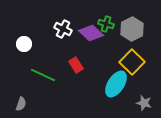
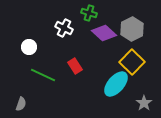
green cross: moved 17 px left, 11 px up
white cross: moved 1 px right, 1 px up
purple diamond: moved 13 px right
white circle: moved 5 px right, 3 px down
red rectangle: moved 1 px left, 1 px down
cyan ellipse: rotated 8 degrees clockwise
gray star: rotated 21 degrees clockwise
